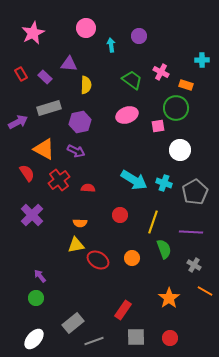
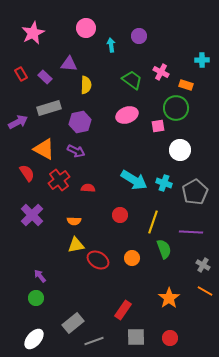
orange semicircle at (80, 223): moved 6 px left, 2 px up
gray cross at (194, 265): moved 9 px right
